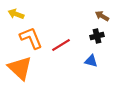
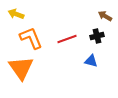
brown arrow: moved 3 px right
red line: moved 6 px right, 6 px up; rotated 12 degrees clockwise
orange triangle: moved 1 px right; rotated 12 degrees clockwise
